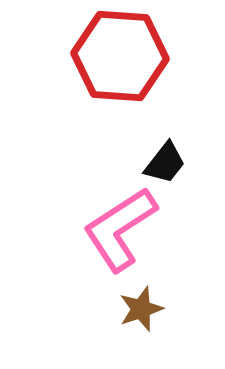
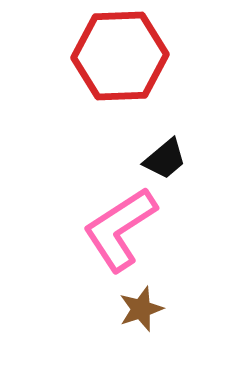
red hexagon: rotated 6 degrees counterclockwise
black trapezoid: moved 4 px up; rotated 12 degrees clockwise
